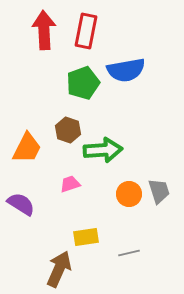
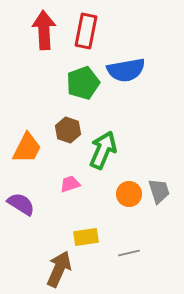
green arrow: rotated 63 degrees counterclockwise
